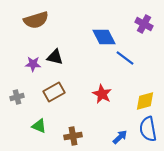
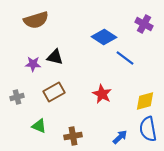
blue diamond: rotated 30 degrees counterclockwise
